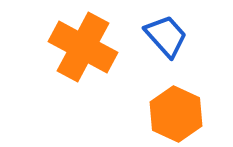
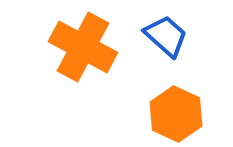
blue trapezoid: rotated 6 degrees counterclockwise
